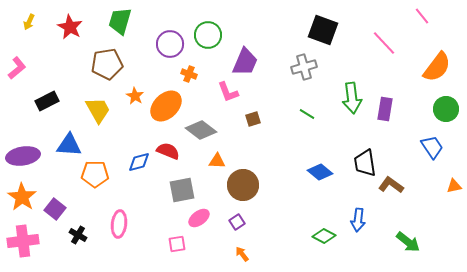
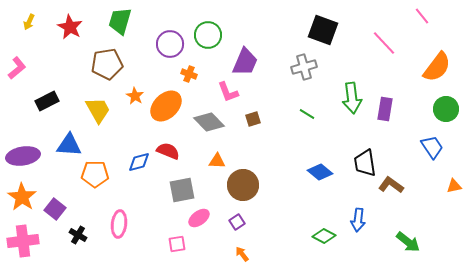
gray diamond at (201, 130): moved 8 px right, 8 px up; rotated 8 degrees clockwise
